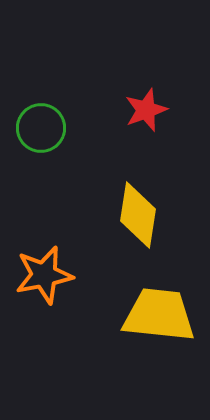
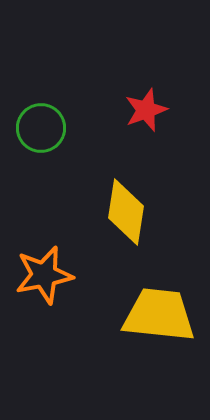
yellow diamond: moved 12 px left, 3 px up
